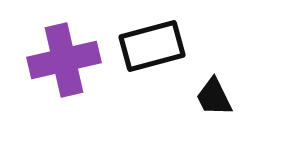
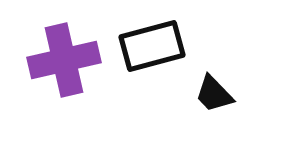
black trapezoid: moved 3 px up; rotated 18 degrees counterclockwise
